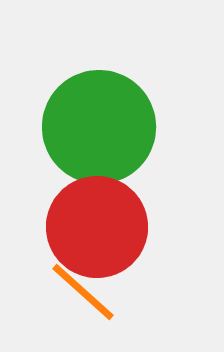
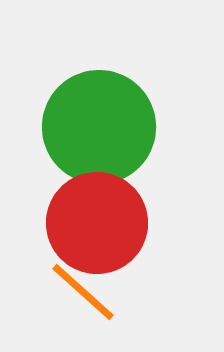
red circle: moved 4 px up
